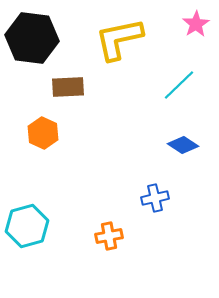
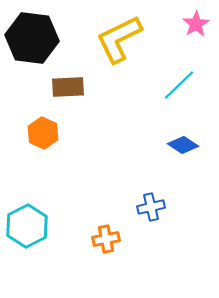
yellow L-shape: rotated 14 degrees counterclockwise
blue cross: moved 4 px left, 9 px down
cyan hexagon: rotated 12 degrees counterclockwise
orange cross: moved 3 px left, 3 px down
